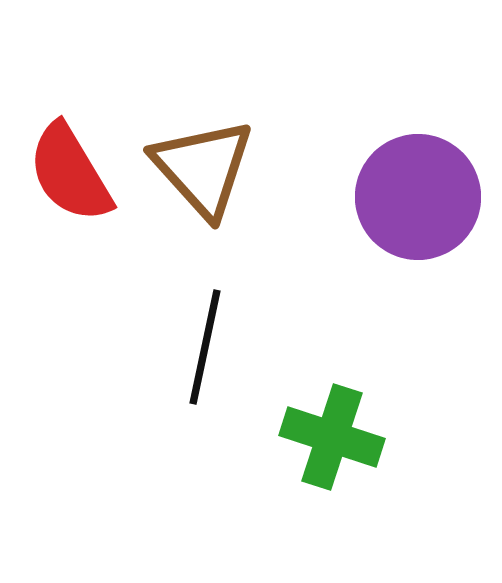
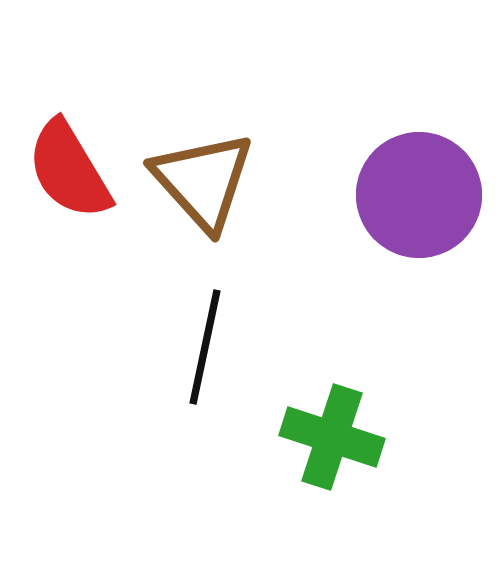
brown triangle: moved 13 px down
red semicircle: moved 1 px left, 3 px up
purple circle: moved 1 px right, 2 px up
